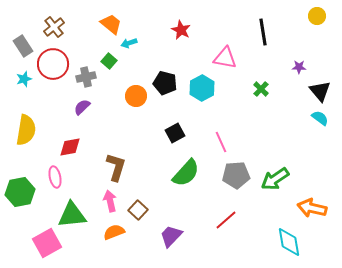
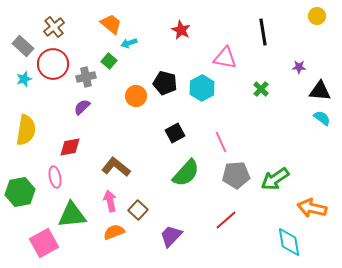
gray rectangle: rotated 15 degrees counterclockwise
black triangle: rotated 45 degrees counterclockwise
cyan semicircle: moved 2 px right
brown L-shape: rotated 68 degrees counterclockwise
pink square: moved 3 px left
